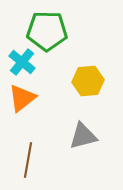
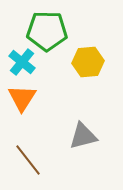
yellow hexagon: moved 19 px up
orange triangle: rotated 20 degrees counterclockwise
brown line: rotated 48 degrees counterclockwise
